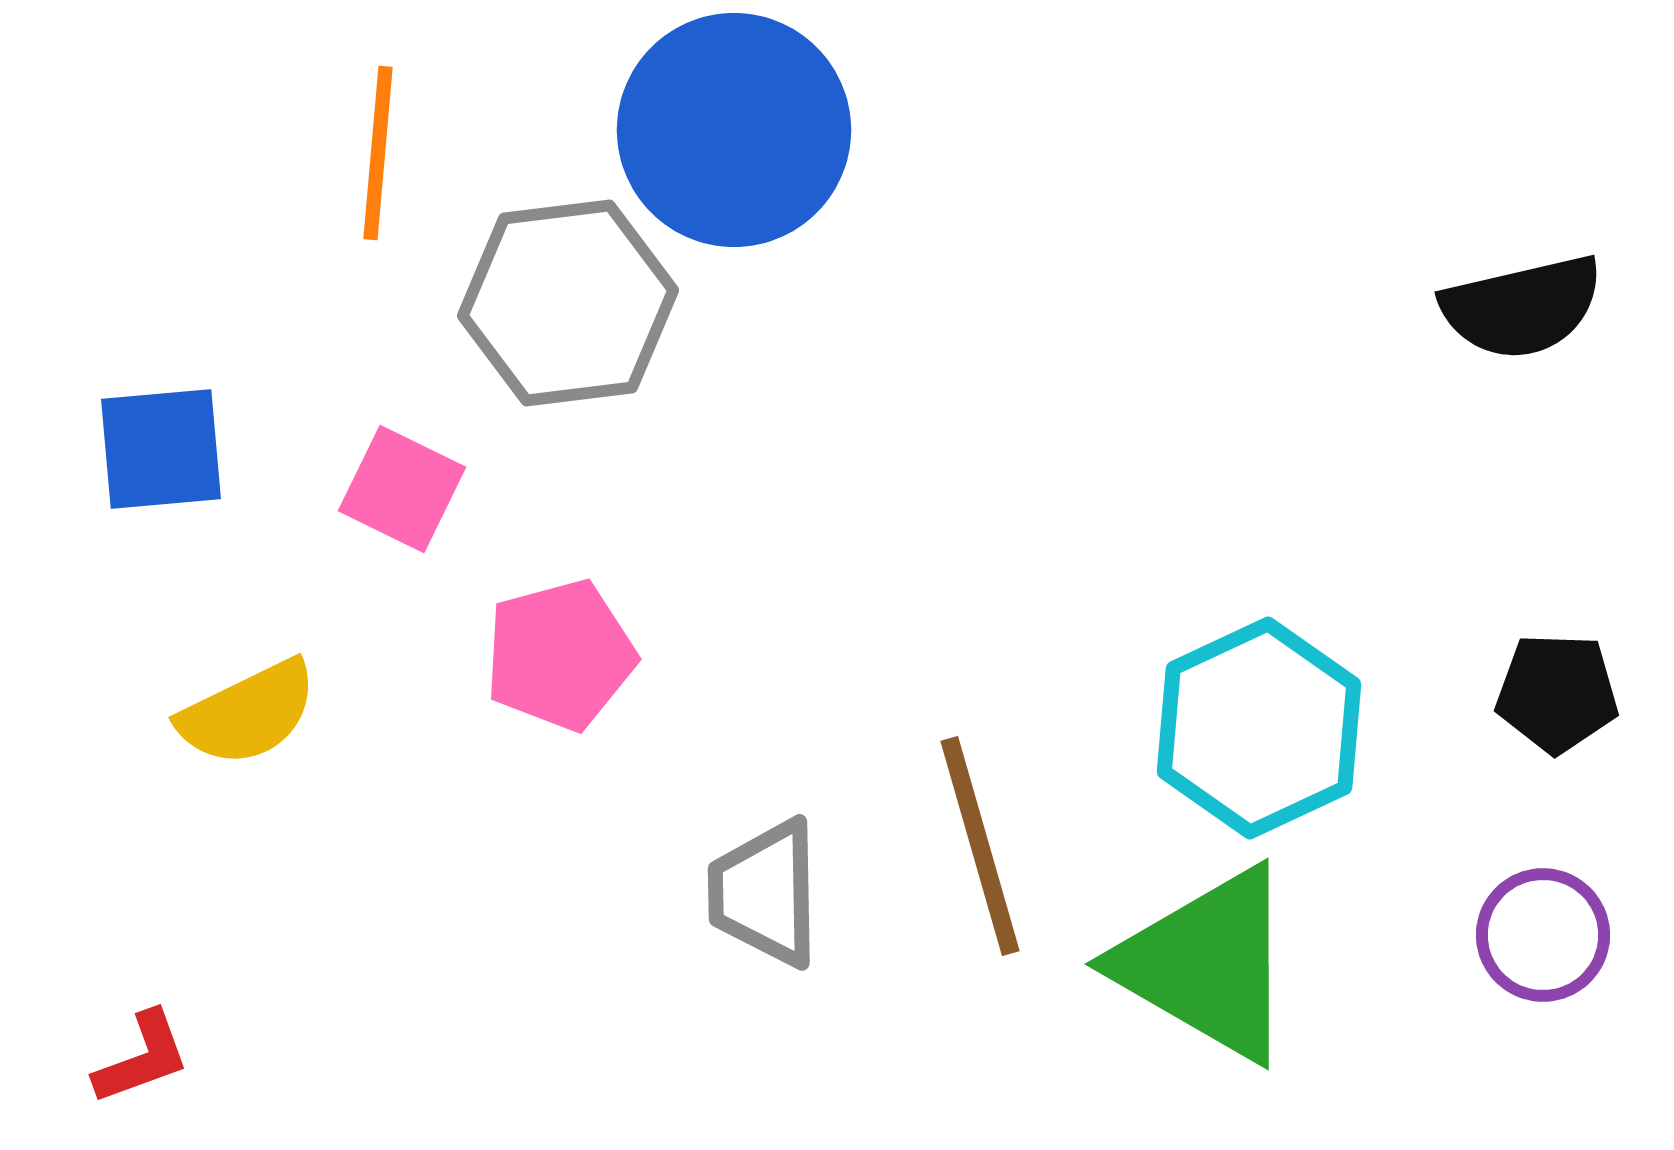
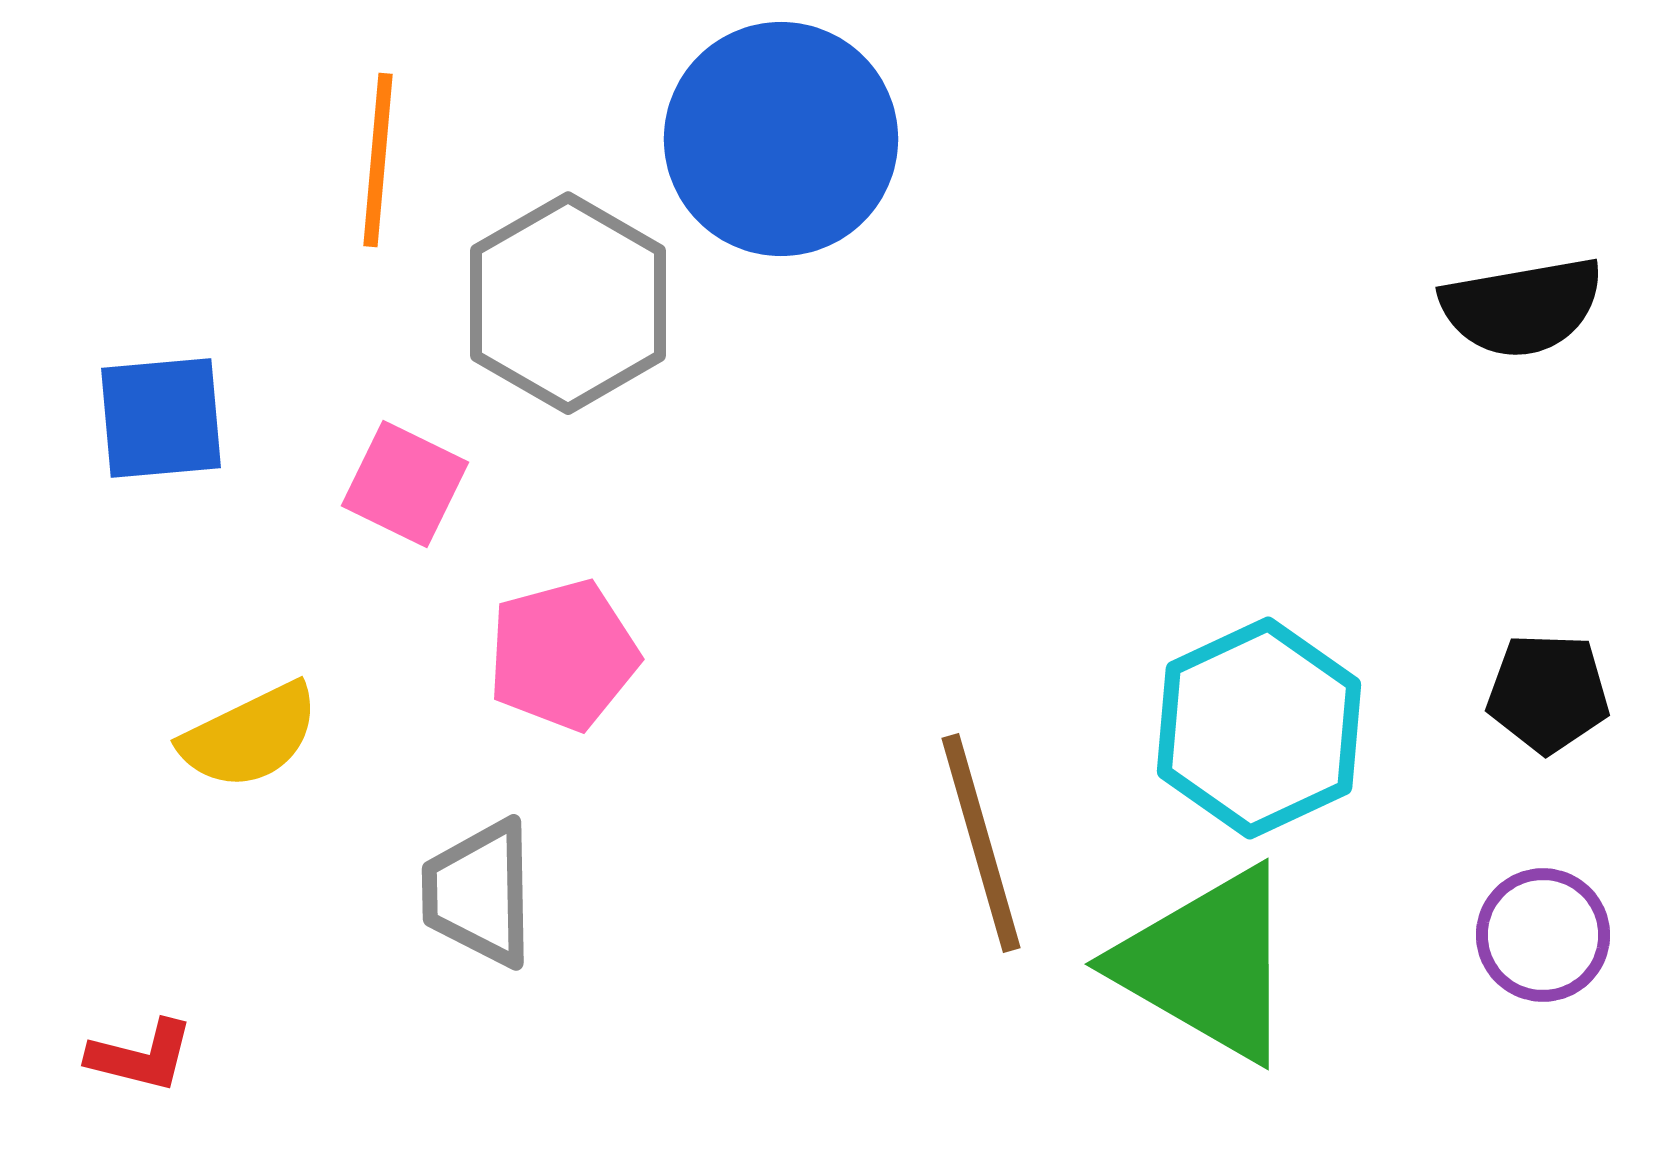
blue circle: moved 47 px right, 9 px down
orange line: moved 7 px down
gray hexagon: rotated 23 degrees counterclockwise
black semicircle: rotated 3 degrees clockwise
blue square: moved 31 px up
pink square: moved 3 px right, 5 px up
pink pentagon: moved 3 px right
black pentagon: moved 9 px left
yellow semicircle: moved 2 px right, 23 px down
brown line: moved 1 px right, 3 px up
gray trapezoid: moved 286 px left
red L-shape: moved 1 px left, 2 px up; rotated 34 degrees clockwise
